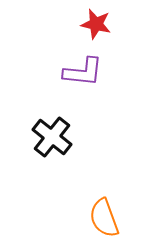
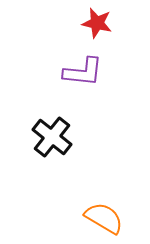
red star: moved 1 px right, 1 px up
orange semicircle: rotated 141 degrees clockwise
